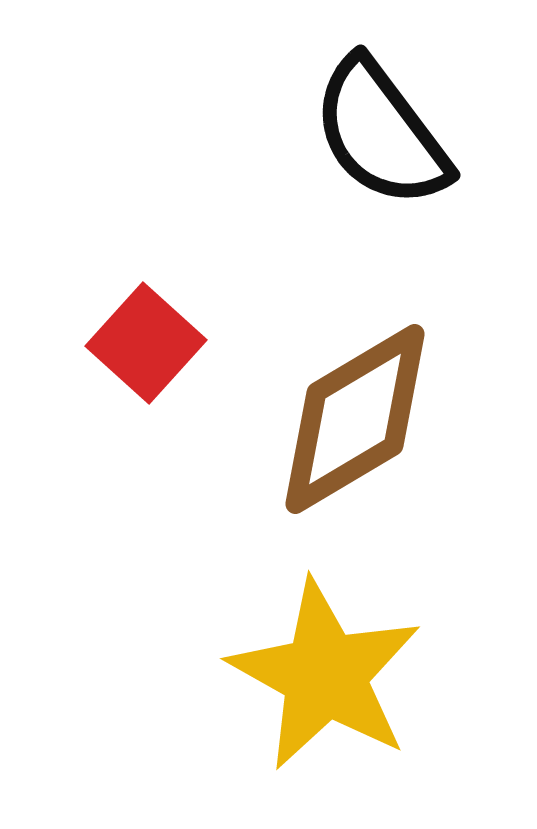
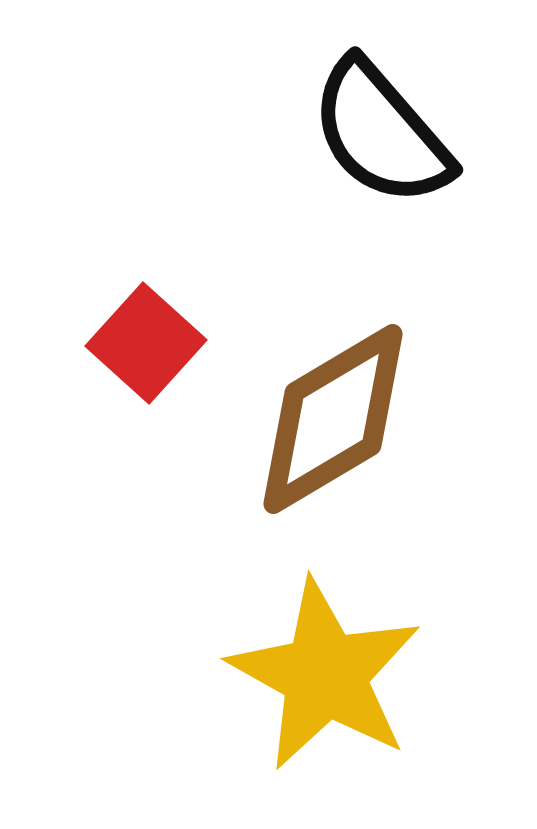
black semicircle: rotated 4 degrees counterclockwise
brown diamond: moved 22 px left
